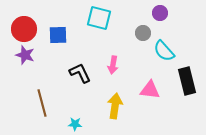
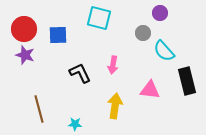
brown line: moved 3 px left, 6 px down
